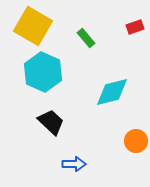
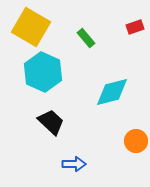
yellow square: moved 2 px left, 1 px down
